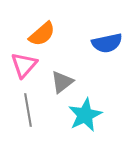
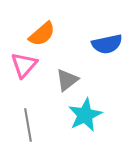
blue semicircle: moved 1 px down
gray triangle: moved 5 px right, 2 px up
gray line: moved 15 px down
